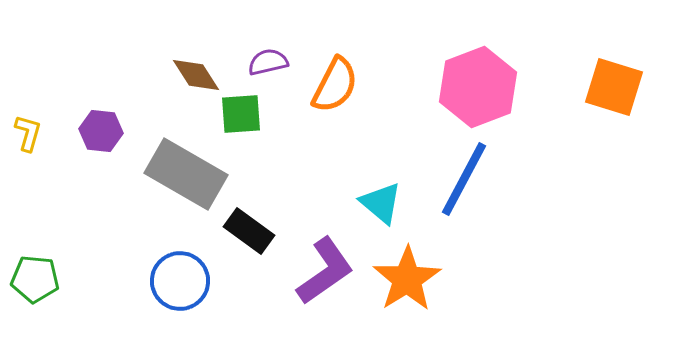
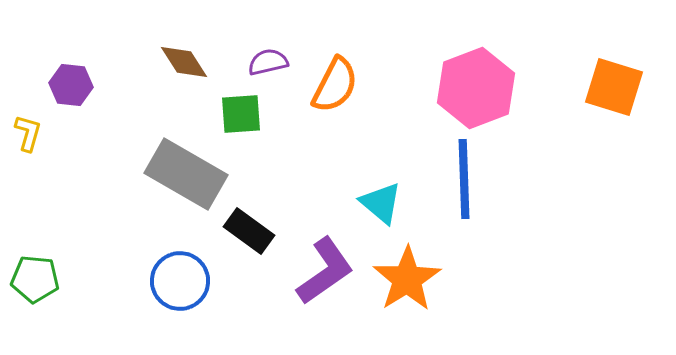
brown diamond: moved 12 px left, 13 px up
pink hexagon: moved 2 px left, 1 px down
purple hexagon: moved 30 px left, 46 px up
blue line: rotated 30 degrees counterclockwise
